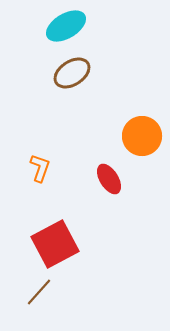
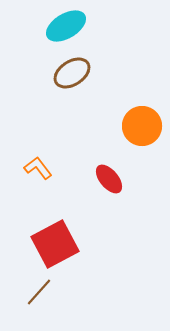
orange circle: moved 10 px up
orange L-shape: moved 2 px left; rotated 56 degrees counterclockwise
red ellipse: rotated 8 degrees counterclockwise
